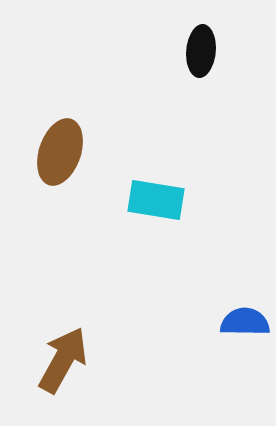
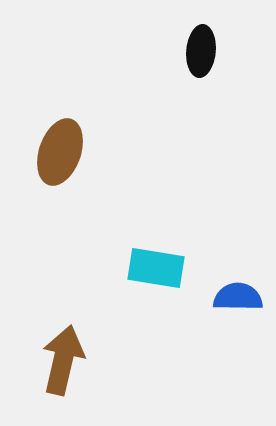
cyan rectangle: moved 68 px down
blue semicircle: moved 7 px left, 25 px up
brown arrow: rotated 16 degrees counterclockwise
